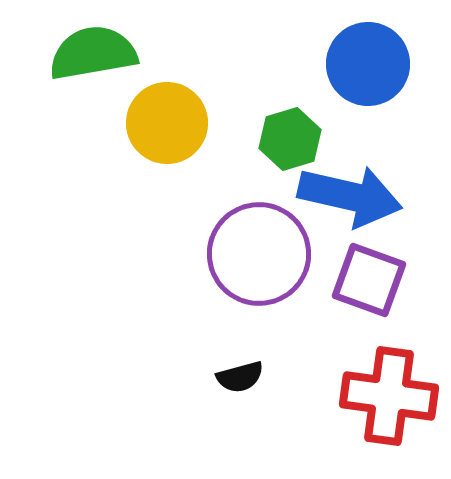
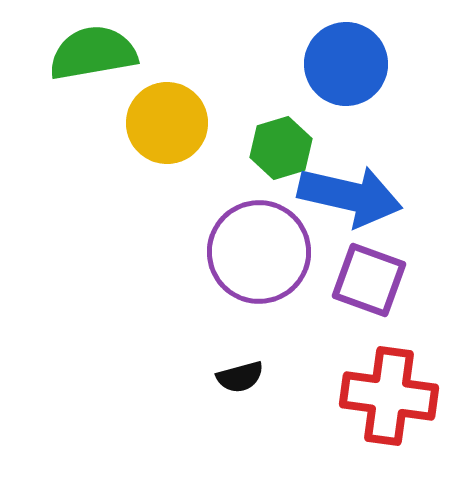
blue circle: moved 22 px left
green hexagon: moved 9 px left, 9 px down
purple circle: moved 2 px up
